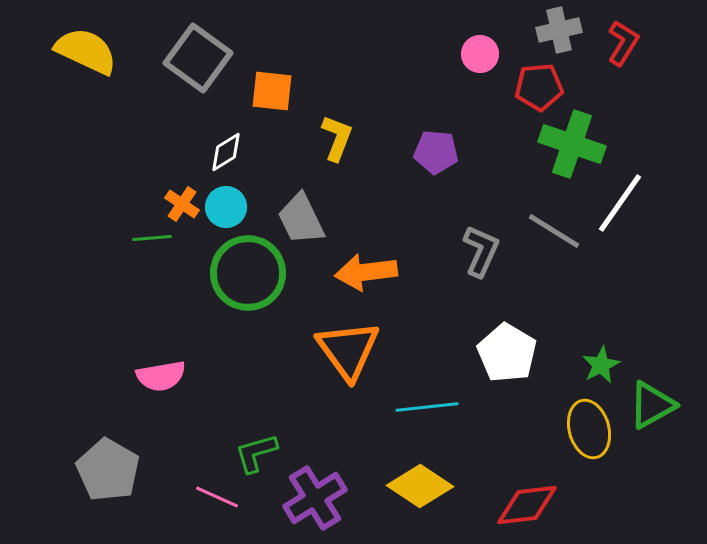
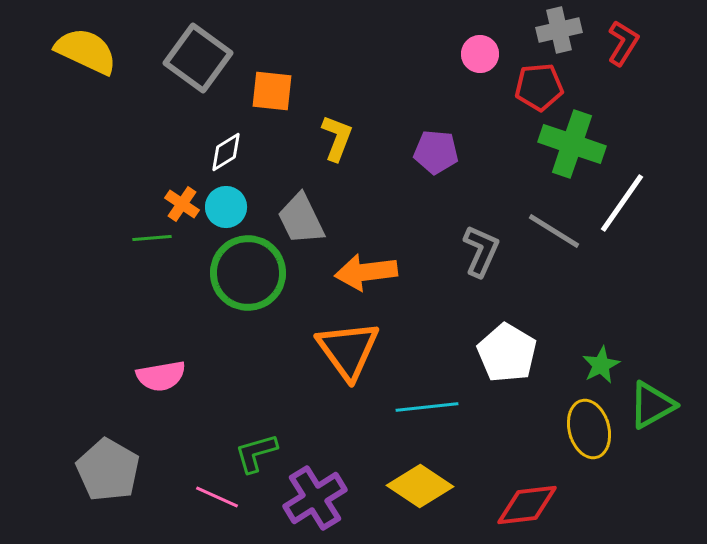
white line: moved 2 px right
